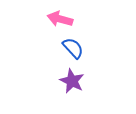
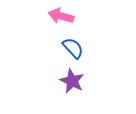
pink arrow: moved 1 px right, 3 px up
